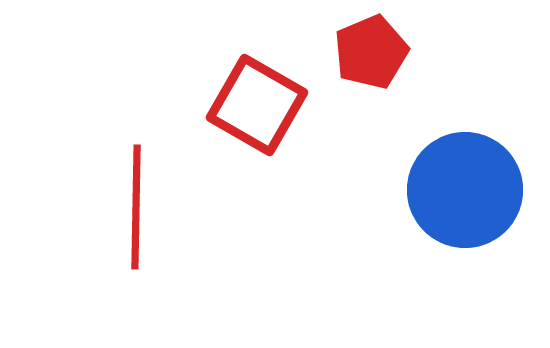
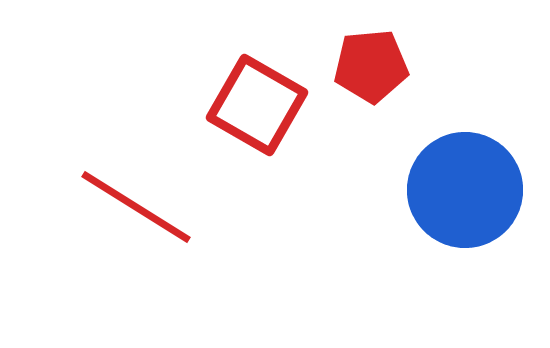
red pentagon: moved 14 px down; rotated 18 degrees clockwise
red line: rotated 59 degrees counterclockwise
